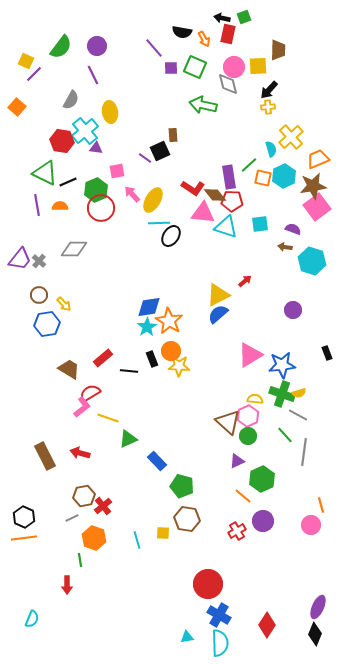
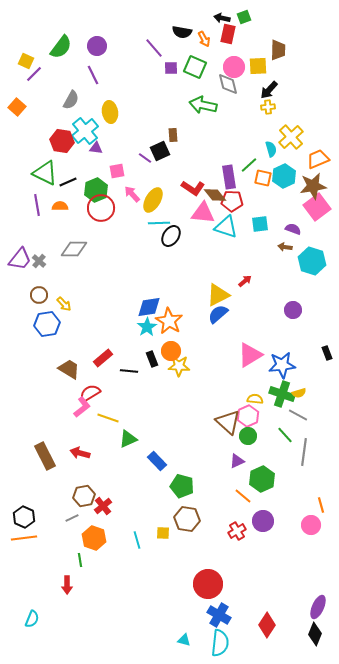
cyan triangle at (187, 637): moved 3 px left, 3 px down; rotated 24 degrees clockwise
cyan semicircle at (220, 643): rotated 8 degrees clockwise
